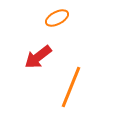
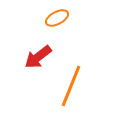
orange line: moved 1 px up
